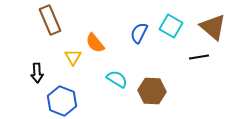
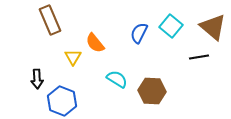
cyan square: rotated 10 degrees clockwise
black arrow: moved 6 px down
